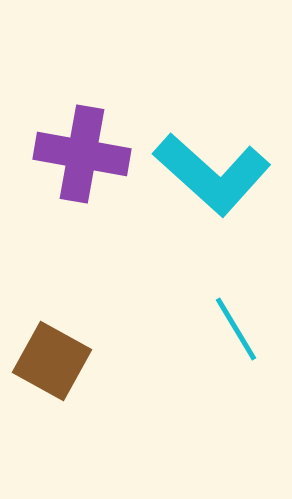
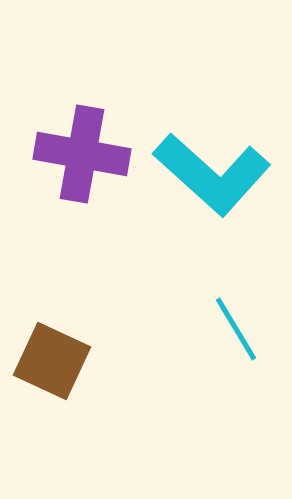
brown square: rotated 4 degrees counterclockwise
